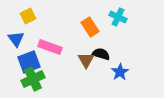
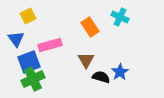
cyan cross: moved 2 px right
pink rectangle: moved 2 px up; rotated 35 degrees counterclockwise
black semicircle: moved 23 px down
